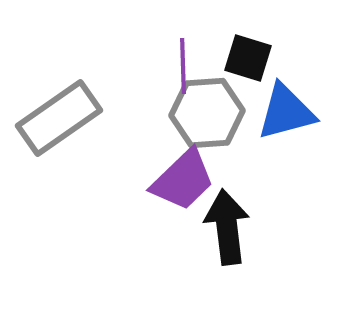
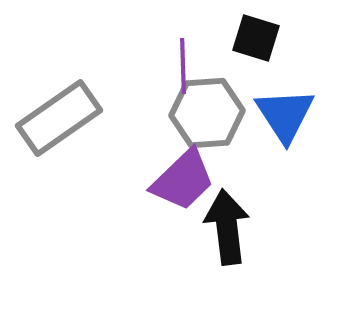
black square: moved 8 px right, 20 px up
blue triangle: moved 1 px left, 3 px down; rotated 48 degrees counterclockwise
